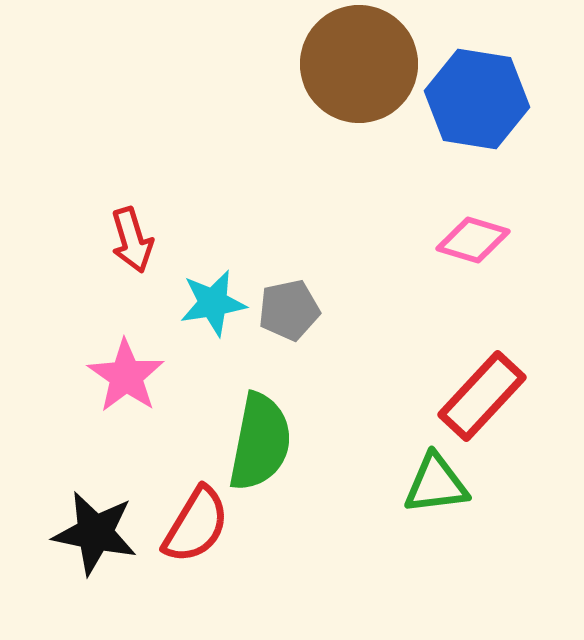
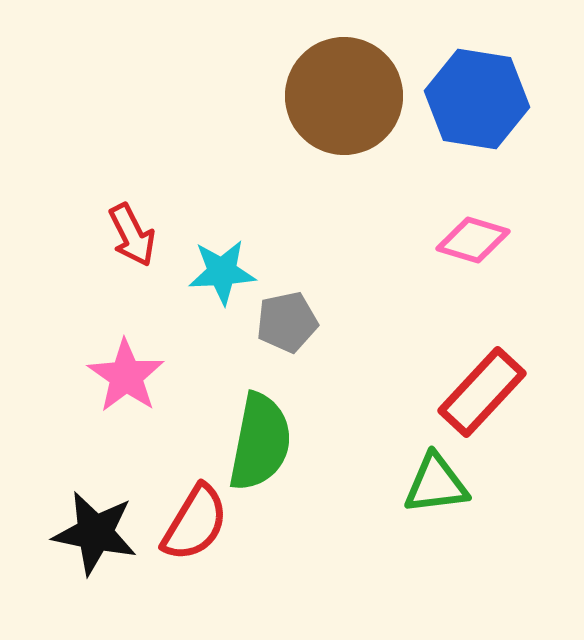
brown circle: moved 15 px left, 32 px down
red arrow: moved 5 px up; rotated 10 degrees counterclockwise
cyan star: moved 9 px right, 31 px up; rotated 6 degrees clockwise
gray pentagon: moved 2 px left, 12 px down
red rectangle: moved 4 px up
red semicircle: moved 1 px left, 2 px up
